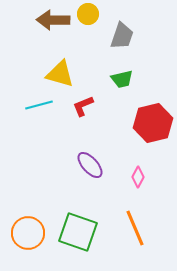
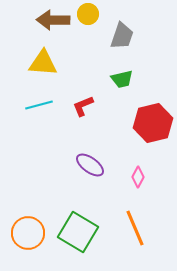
yellow triangle: moved 17 px left, 11 px up; rotated 12 degrees counterclockwise
purple ellipse: rotated 12 degrees counterclockwise
green square: rotated 12 degrees clockwise
